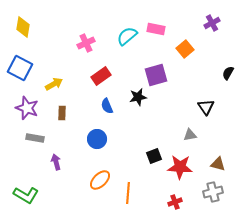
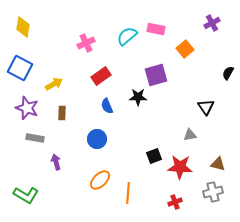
black star: rotated 12 degrees clockwise
